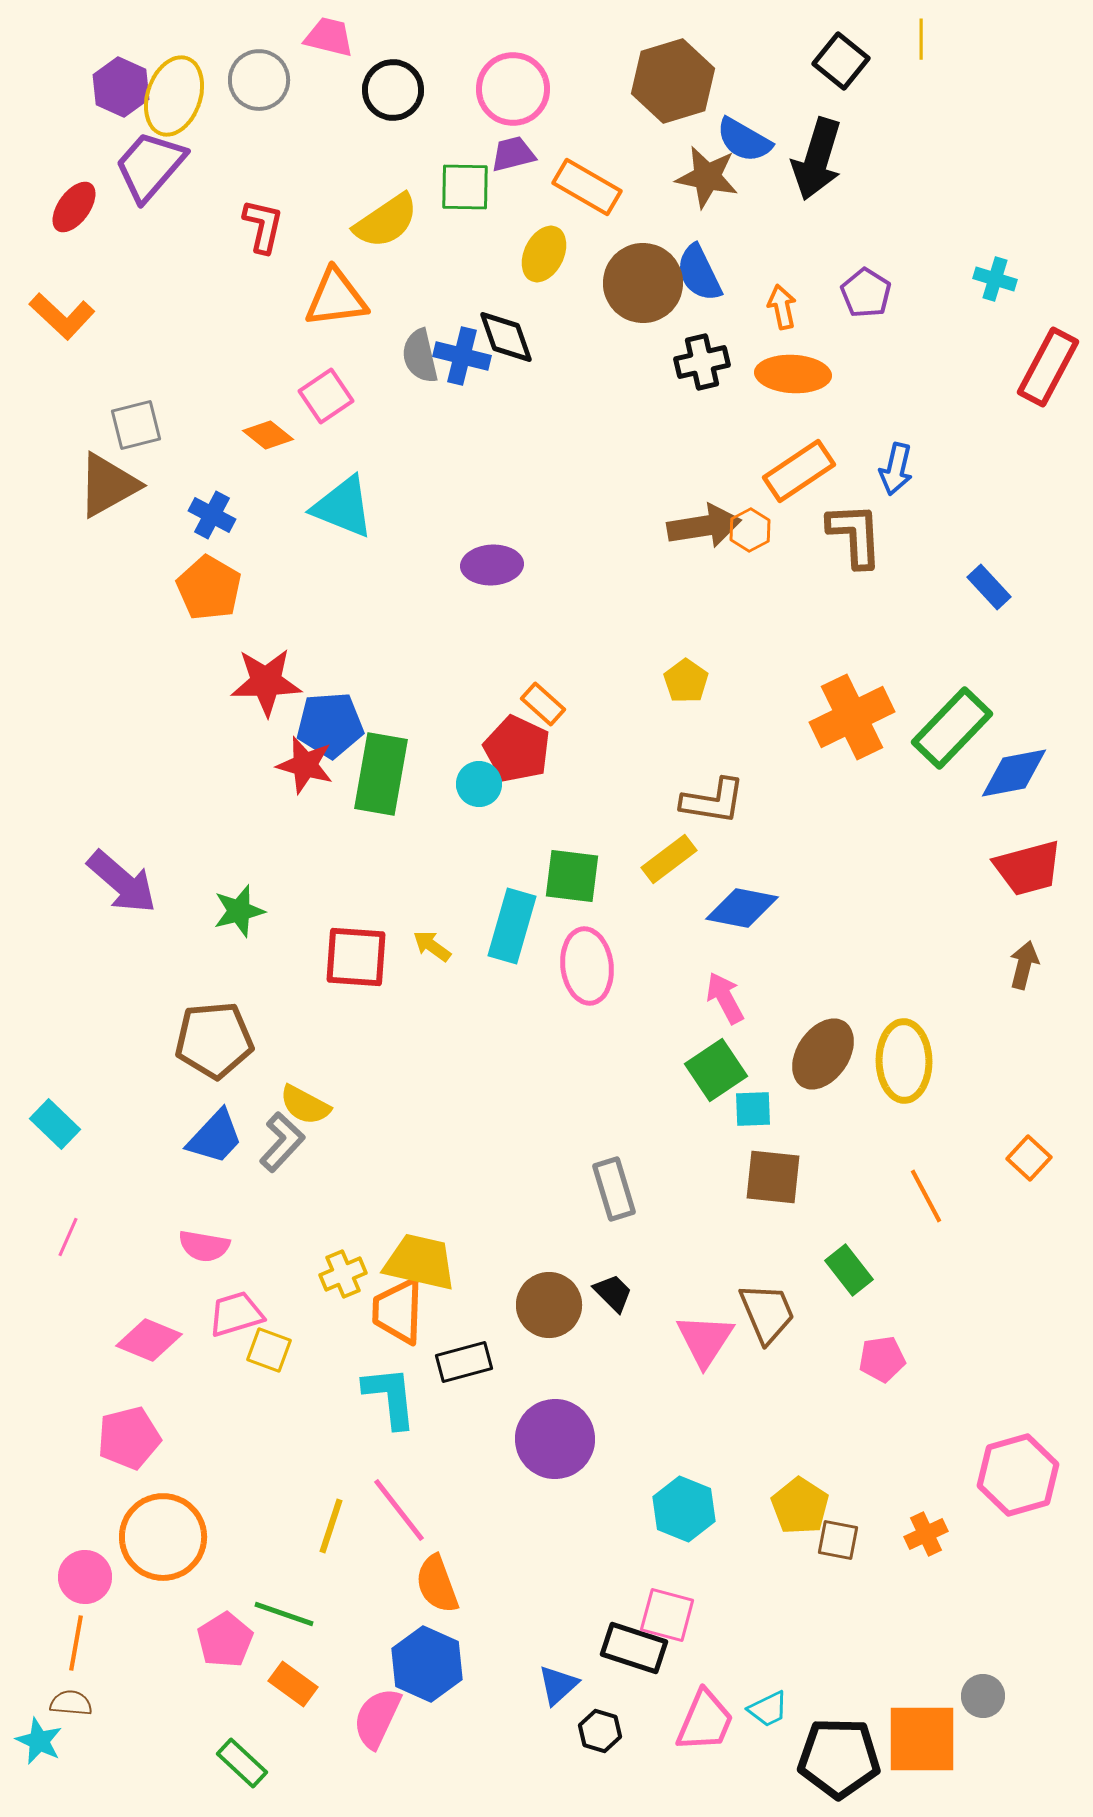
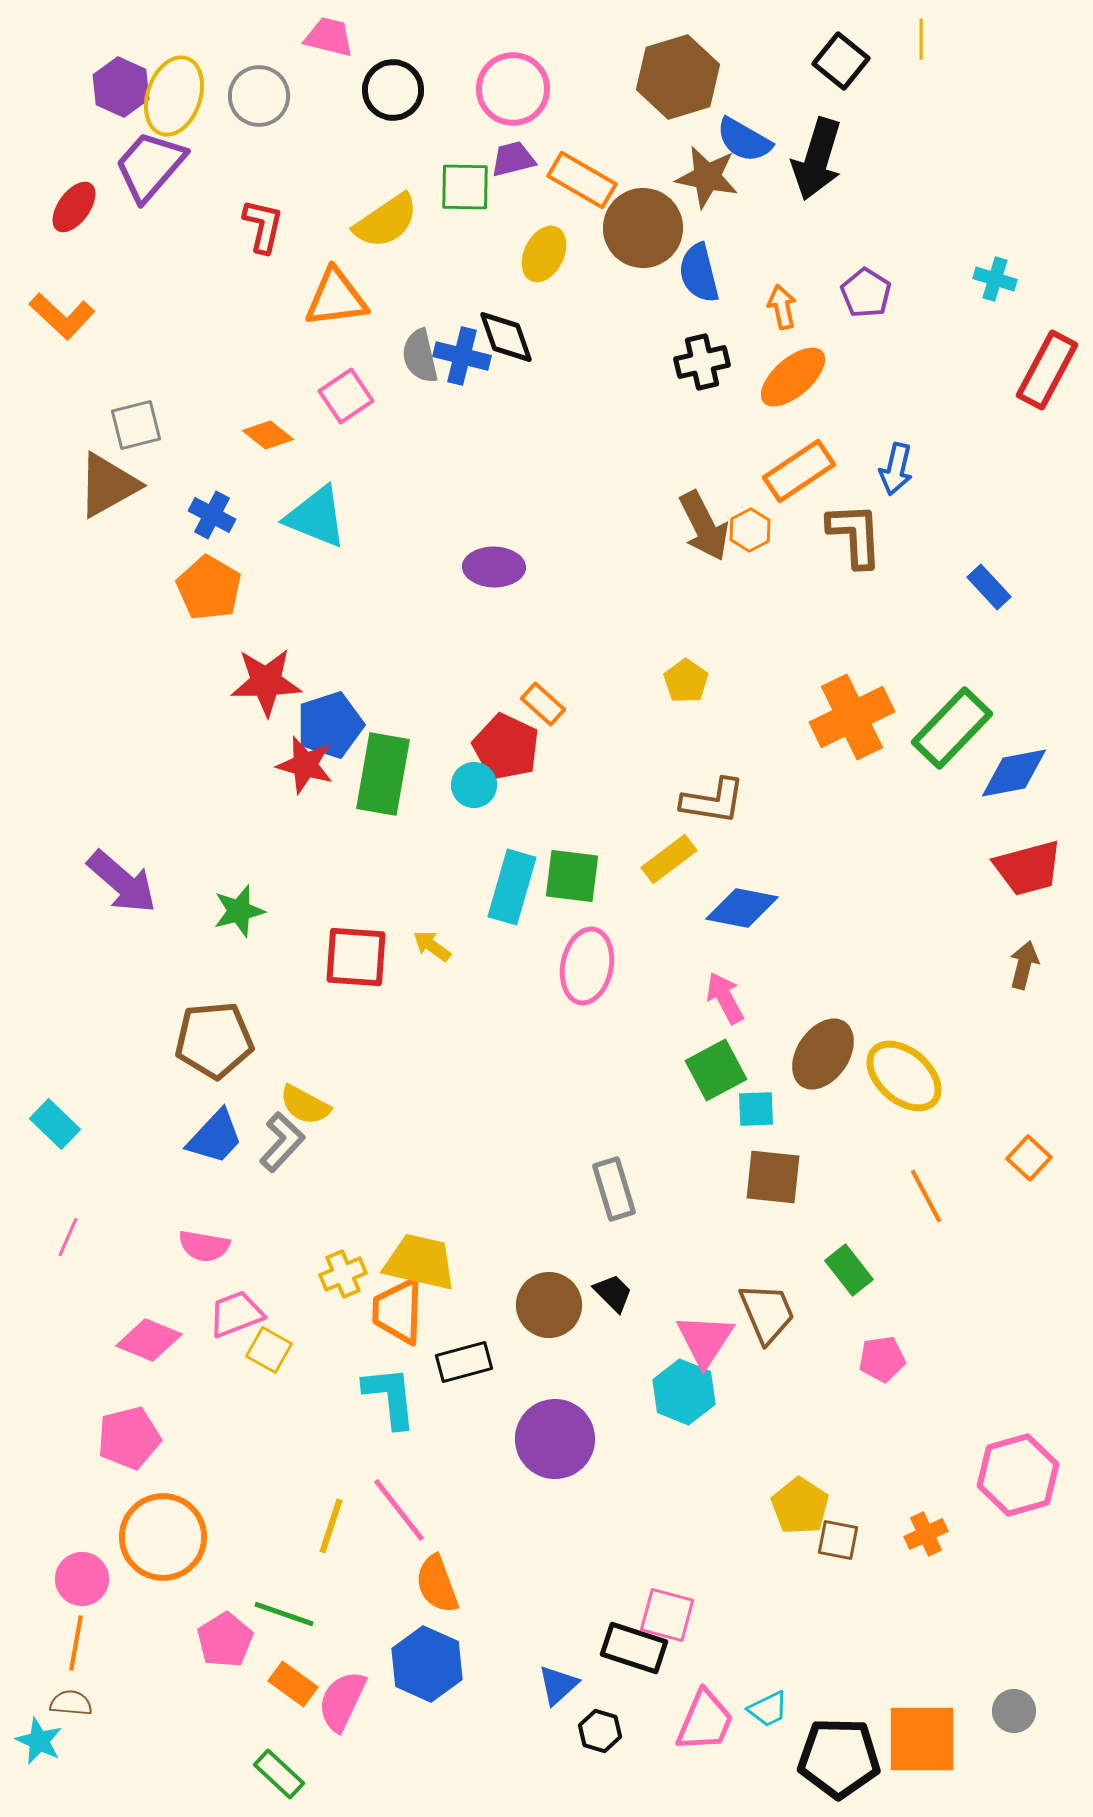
gray circle at (259, 80): moved 16 px down
brown hexagon at (673, 81): moved 5 px right, 4 px up
purple trapezoid at (513, 154): moved 5 px down
orange rectangle at (587, 187): moved 5 px left, 7 px up
blue semicircle at (699, 273): rotated 12 degrees clockwise
brown circle at (643, 283): moved 55 px up
red rectangle at (1048, 367): moved 1 px left, 3 px down
orange ellipse at (793, 374): moved 3 px down; rotated 44 degrees counterclockwise
pink square at (326, 396): moved 20 px right
cyan triangle at (343, 507): moved 27 px left, 10 px down
brown arrow at (704, 526): rotated 72 degrees clockwise
purple ellipse at (492, 565): moved 2 px right, 2 px down; rotated 4 degrees clockwise
blue pentagon at (330, 725): rotated 14 degrees counterclockwise
red pentagon at (517, 749): moved 11 px left, 2 px up
green rectangle at (381, 774): moved 2 px right
cyan circle at (479, 784): moved 5 px left, 1 px down
cyan rectangle at (512, 926): moved 39 px up
pink ellipse at (587, 966): rotated 18 degrees clockwise
yellow ellipse at (904, 1061): moved 15 px down; rotated 48 degrees counterclockwise
green square at (716, 1070): rotated 6 degrees clockwise
cyan square at (753, 1109): moved 3 px right
pink trapezoid at (236, 1314): rotated 4 degrees counterclockwise
yellow square at (269, 1350): rotated 9 degrees clockwise
cyan hexagon at (684, 1509): moved 117 px up
pink circle at (85, 1577): moved 3 px left, 2 px down
gray circle at (983, 1696): moved 31 px right, 15 px down
pink semicircle at (377, 1718): moved 35 px left, 17 px up
green rectangle at (242, 1763): moved 37 px right, 11 px down
